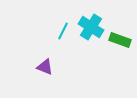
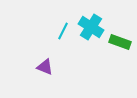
green rectangle: moved 2 px down
